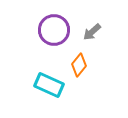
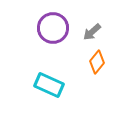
purple circle: moved 1 px left, 2 px up
orange diamond: moved 18 px right, 3 px up
